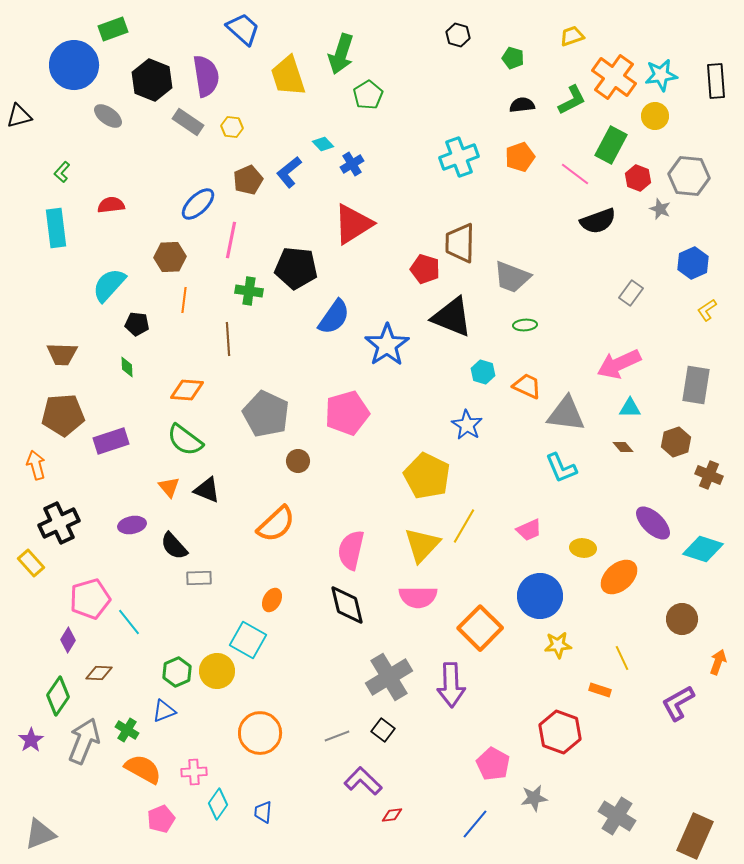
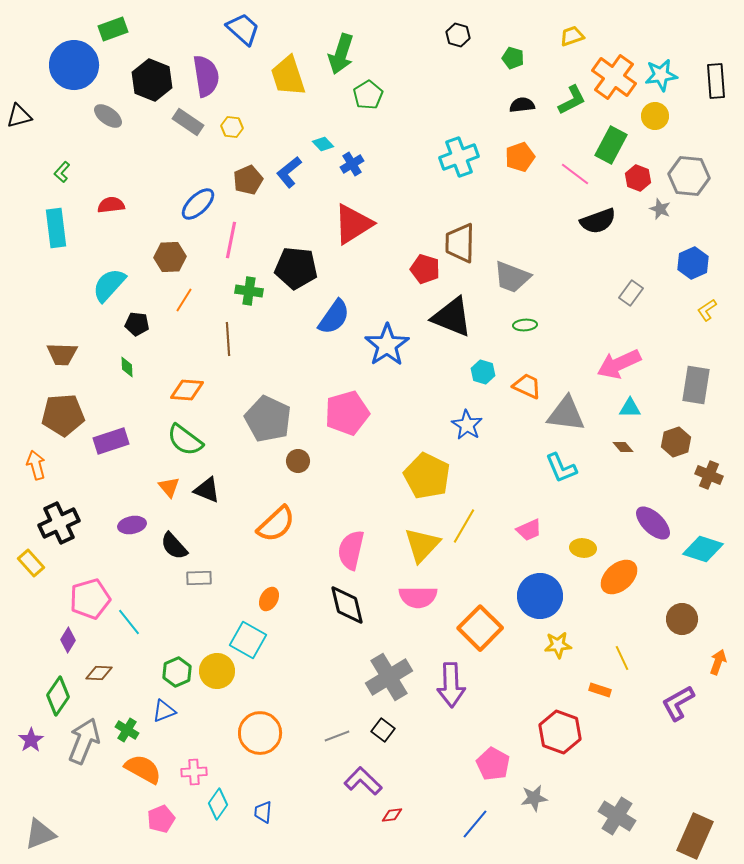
orange line at (184, 300): rotated 25 degrees clockwise
gray pentagon at (266, 414): moved 2 px right, 5 px down
orange ellipse at (272, 600): moved 3 px left, 1 px up
